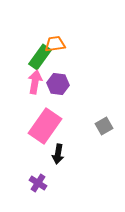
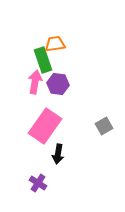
green rectangle: moved 3 px right, 3 px down; rotated 55 degrees counterclockwise
